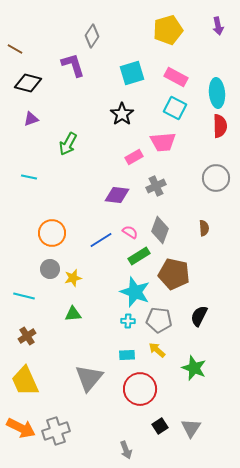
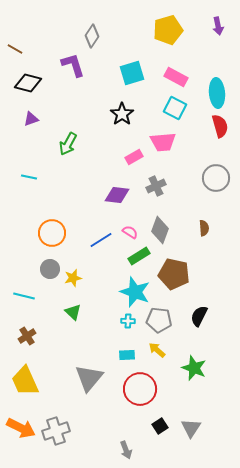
red semicircle at (220, 126): rotated 15 degrees counterclockwise
green triangle at (73, 314): moved 2 px up; rotated 48 degrees clockwise
